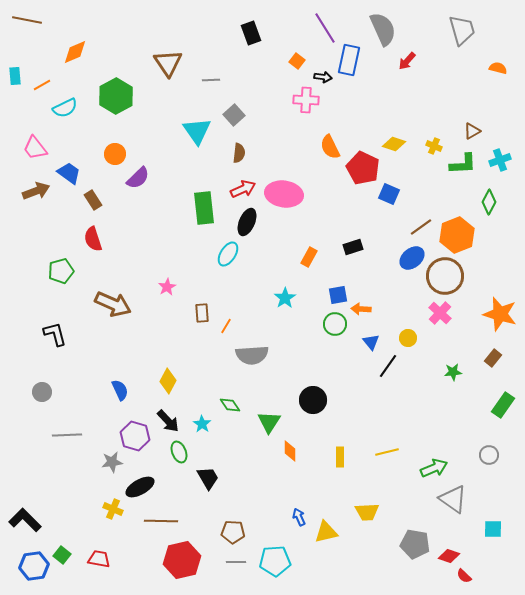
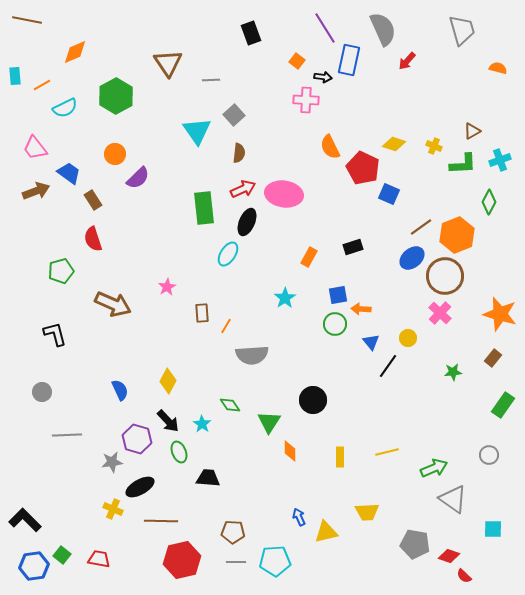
purple hexagon at (135, 436): moved 2 px right, 3 px down
black trapezoid at (208, 478): rotated 55 degrees counterclockwise
